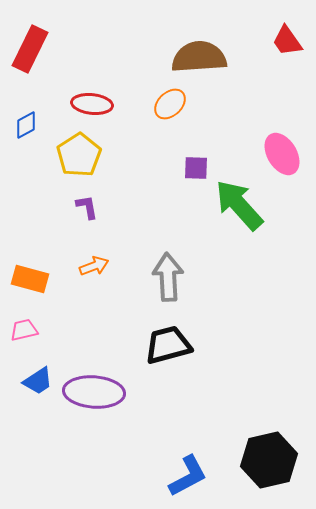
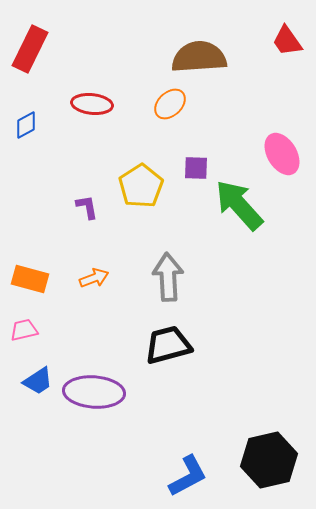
yellow pentagon: moved 62 px right, 31 px down
orange arrow: moved 12 px down
